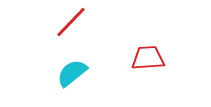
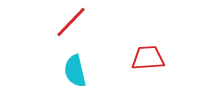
cyan semicircle: moved 3 px right, 2 px up; rotated 64 degrees counterclockwise
